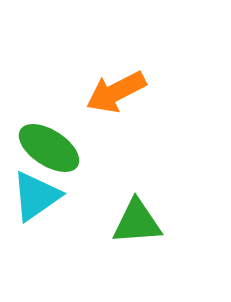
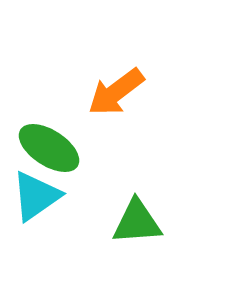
orange arrow: rotated 10 degrees counterclockwise
